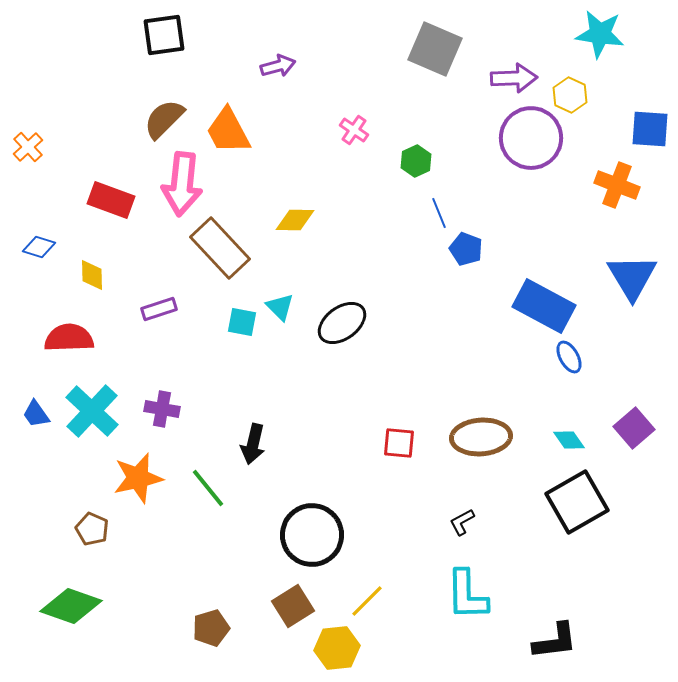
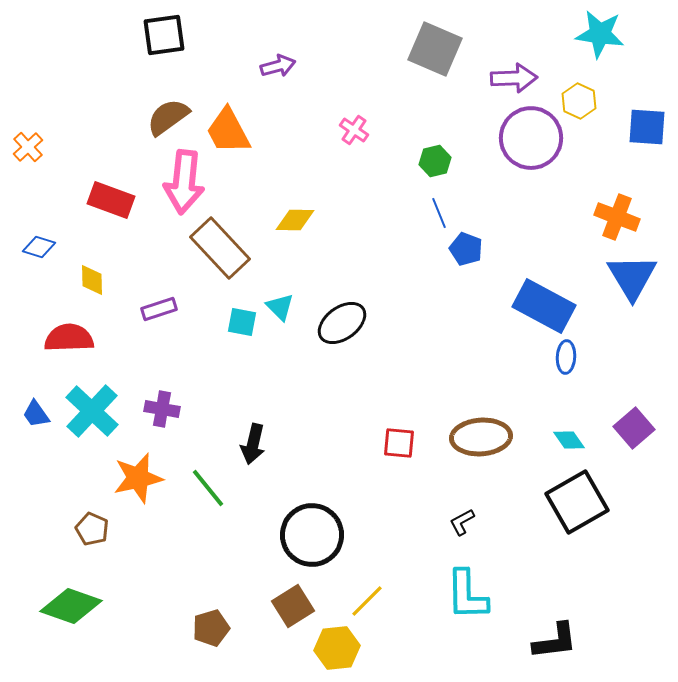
yellow hexagon at (570, 95): moved 9 px right, 6 px down
brown semicircle at (164, 119): moved 4 px right, 2 px up; rotated 9 degrees clockwise
blue square at (650, 129): moved 3 px left, 2 px up
green hexagon at (416, 161): moved 19 px right; rotated 12 degrees clockwise
pink arrow at (182, 184): moved 2 px right, 2 px up
orange cross at (617, 185): moved 32 px down
yellow diamond at (92, 275): moved 5 px down
blue ellipse at (569, 357): moved 3 px left; rotated 32 degrees clockwise
